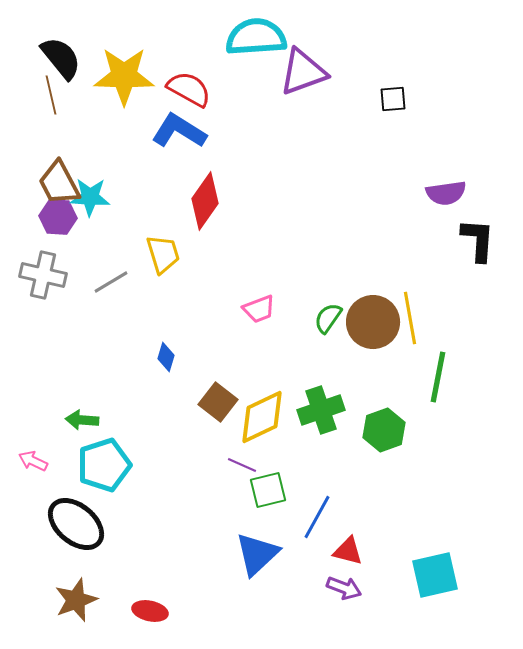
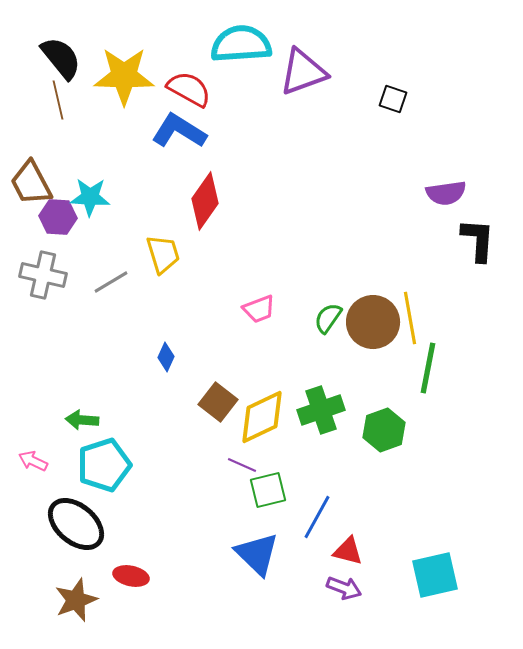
cyan semicircle: moved 15 px left, 7 px down
brown line: moved 7 px right, 5 px down
black square: rotated 24 degrees clockwise
brown trapezoid: moved 28 px left
blue diamond: rotated 8 degrees clockwise
green line: moved 10 px left, 9 px up
blue triangle: rotated 33 degrees counterclockwise
red ellipse: moved 19 px left, 35 px up
